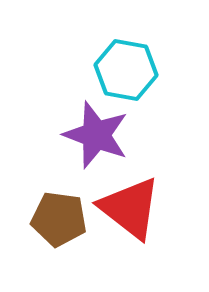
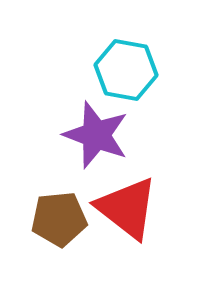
red triangle: moved 3 px left
brown pentagon: rotated 14 degrees counterclockwise
